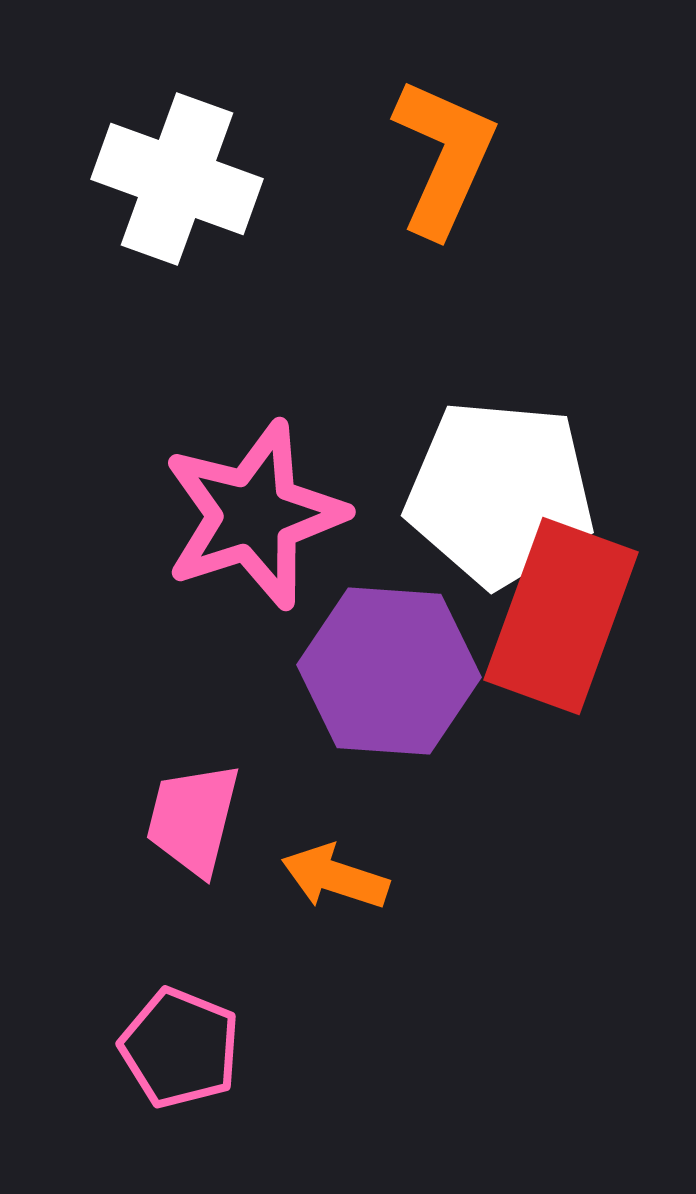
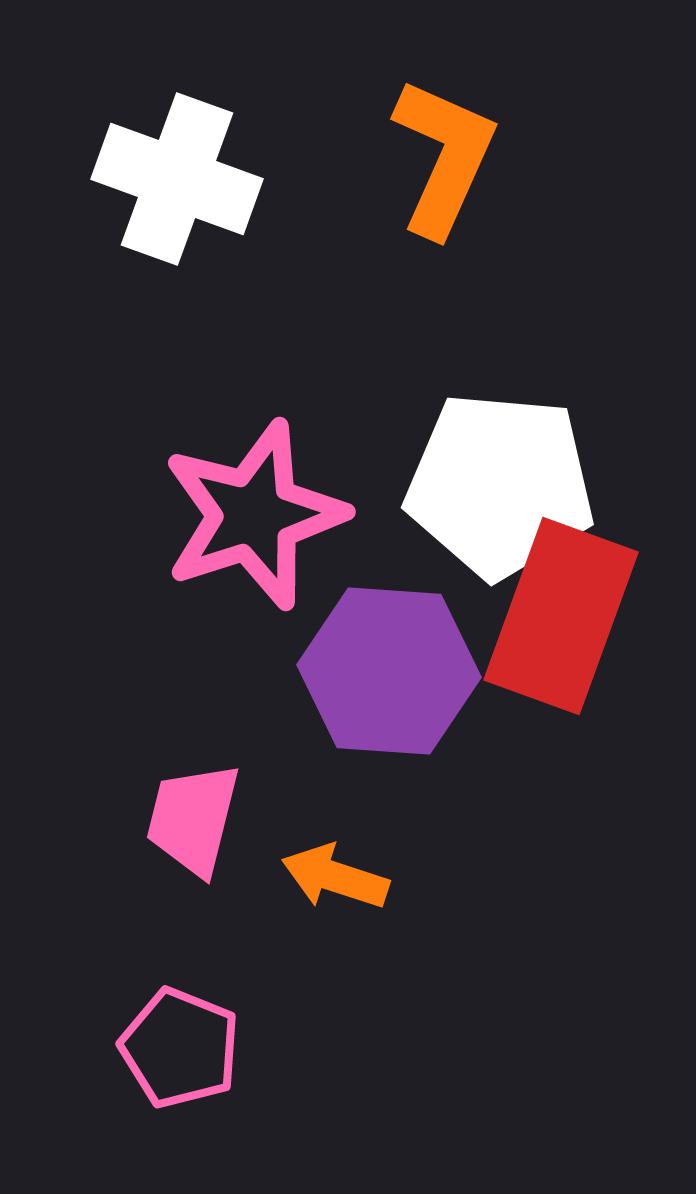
white pentagon: moved 8 px up
